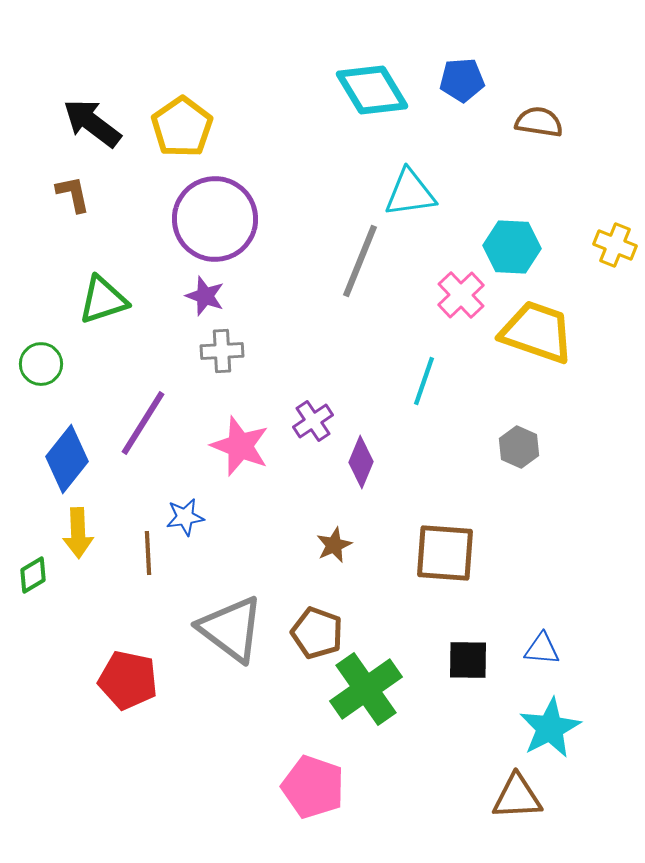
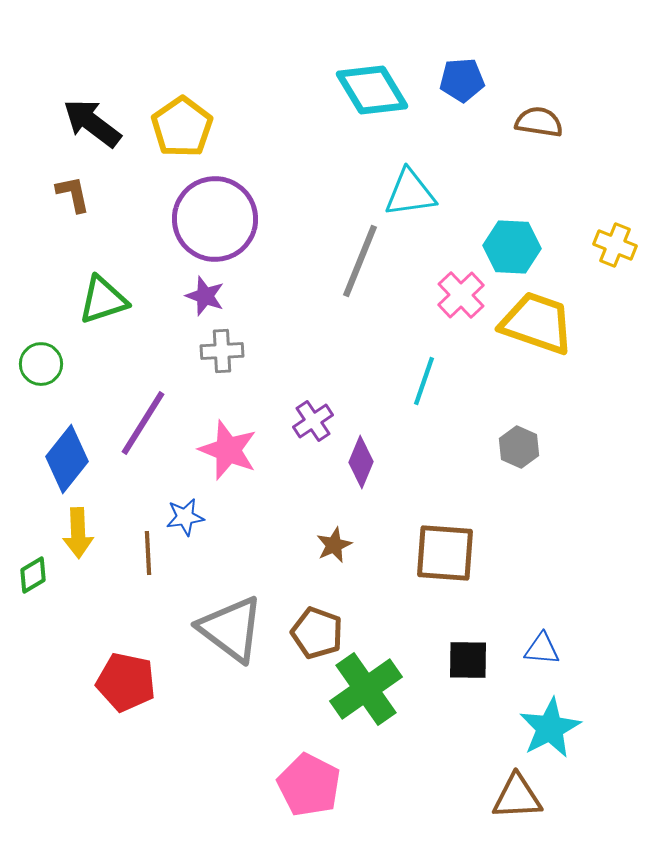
yellow trapezoid: moved 9 px up
pink star: moved 12 px left, 4 px down
red pentagon: moved 2 px left, 2 px down
pink pentagon: moved 4 px left, 2 px up; rotated 8 degrees clockwise
